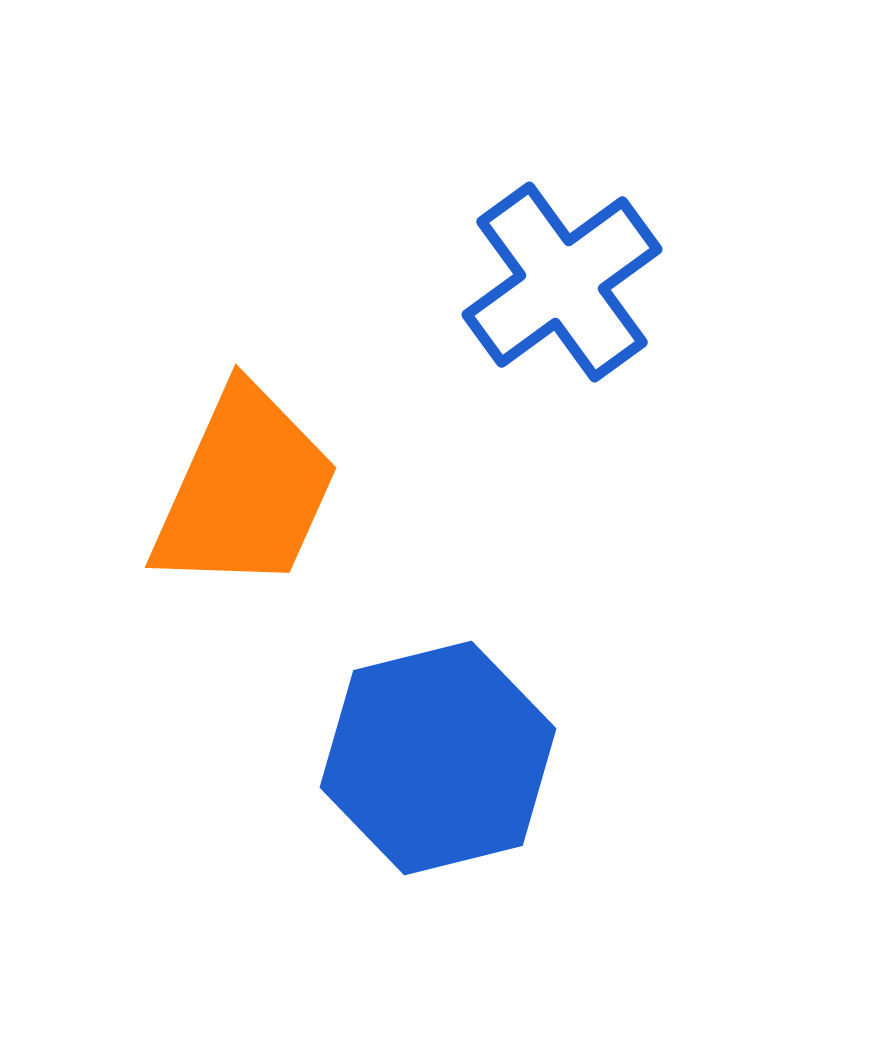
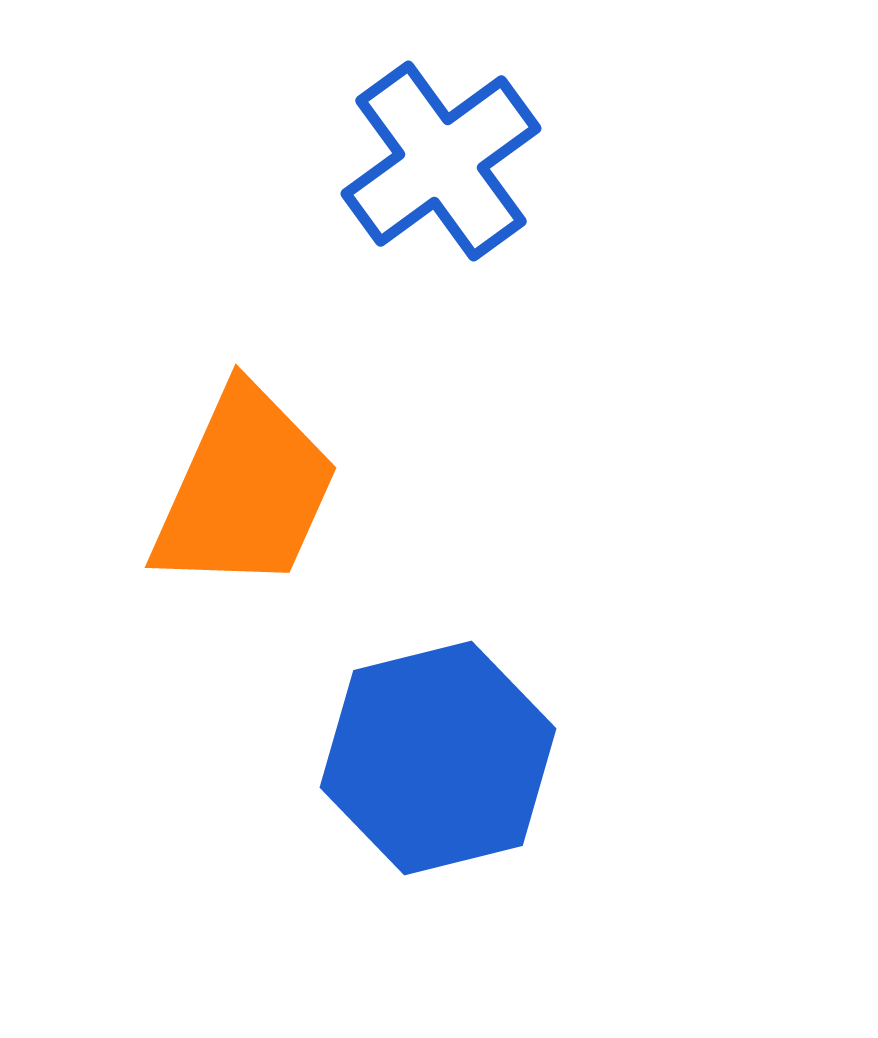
blue cross: moved 121 px left, 121 px up
